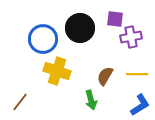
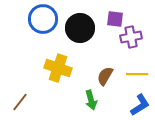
blue circle: moved 20 px up
yellow cross: moved 1 px right, 3 px up
